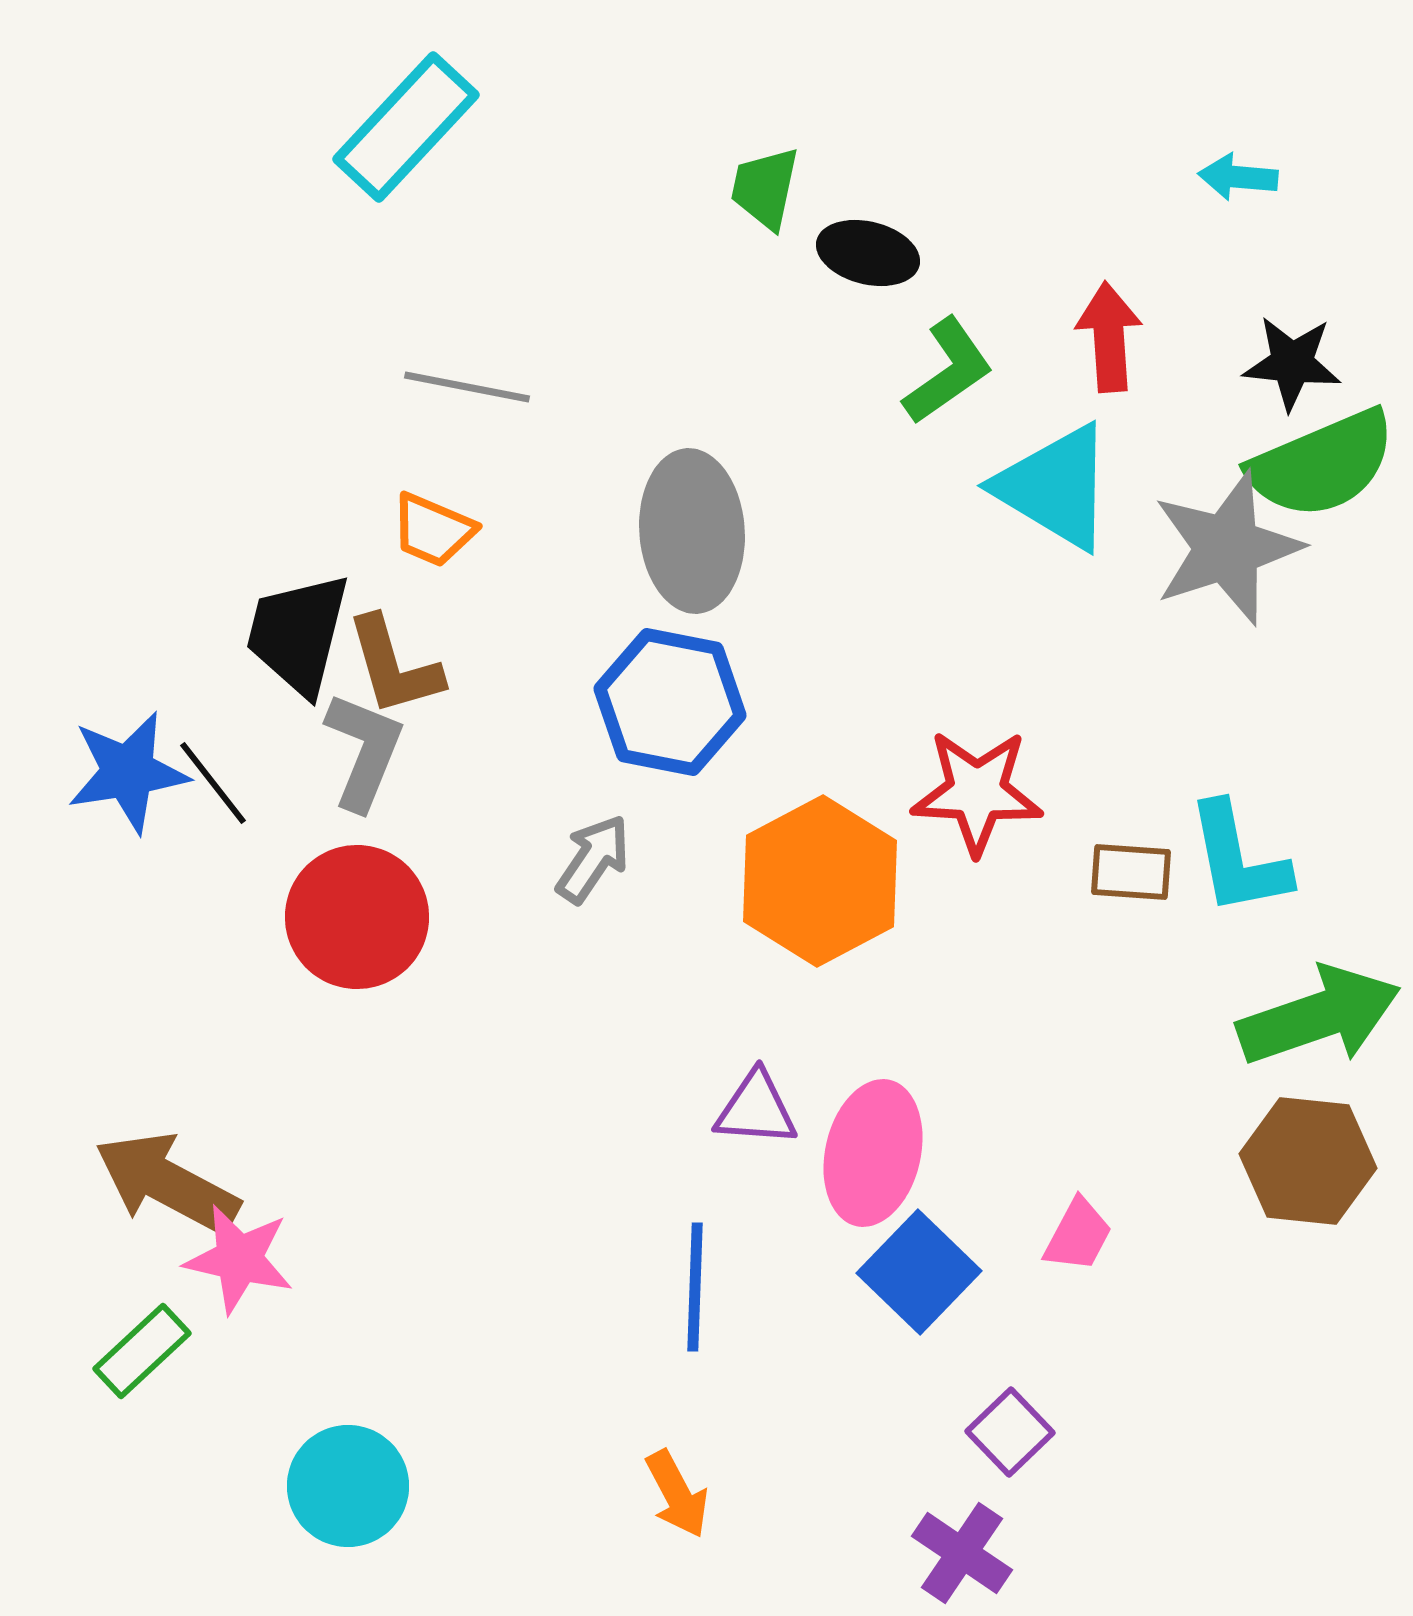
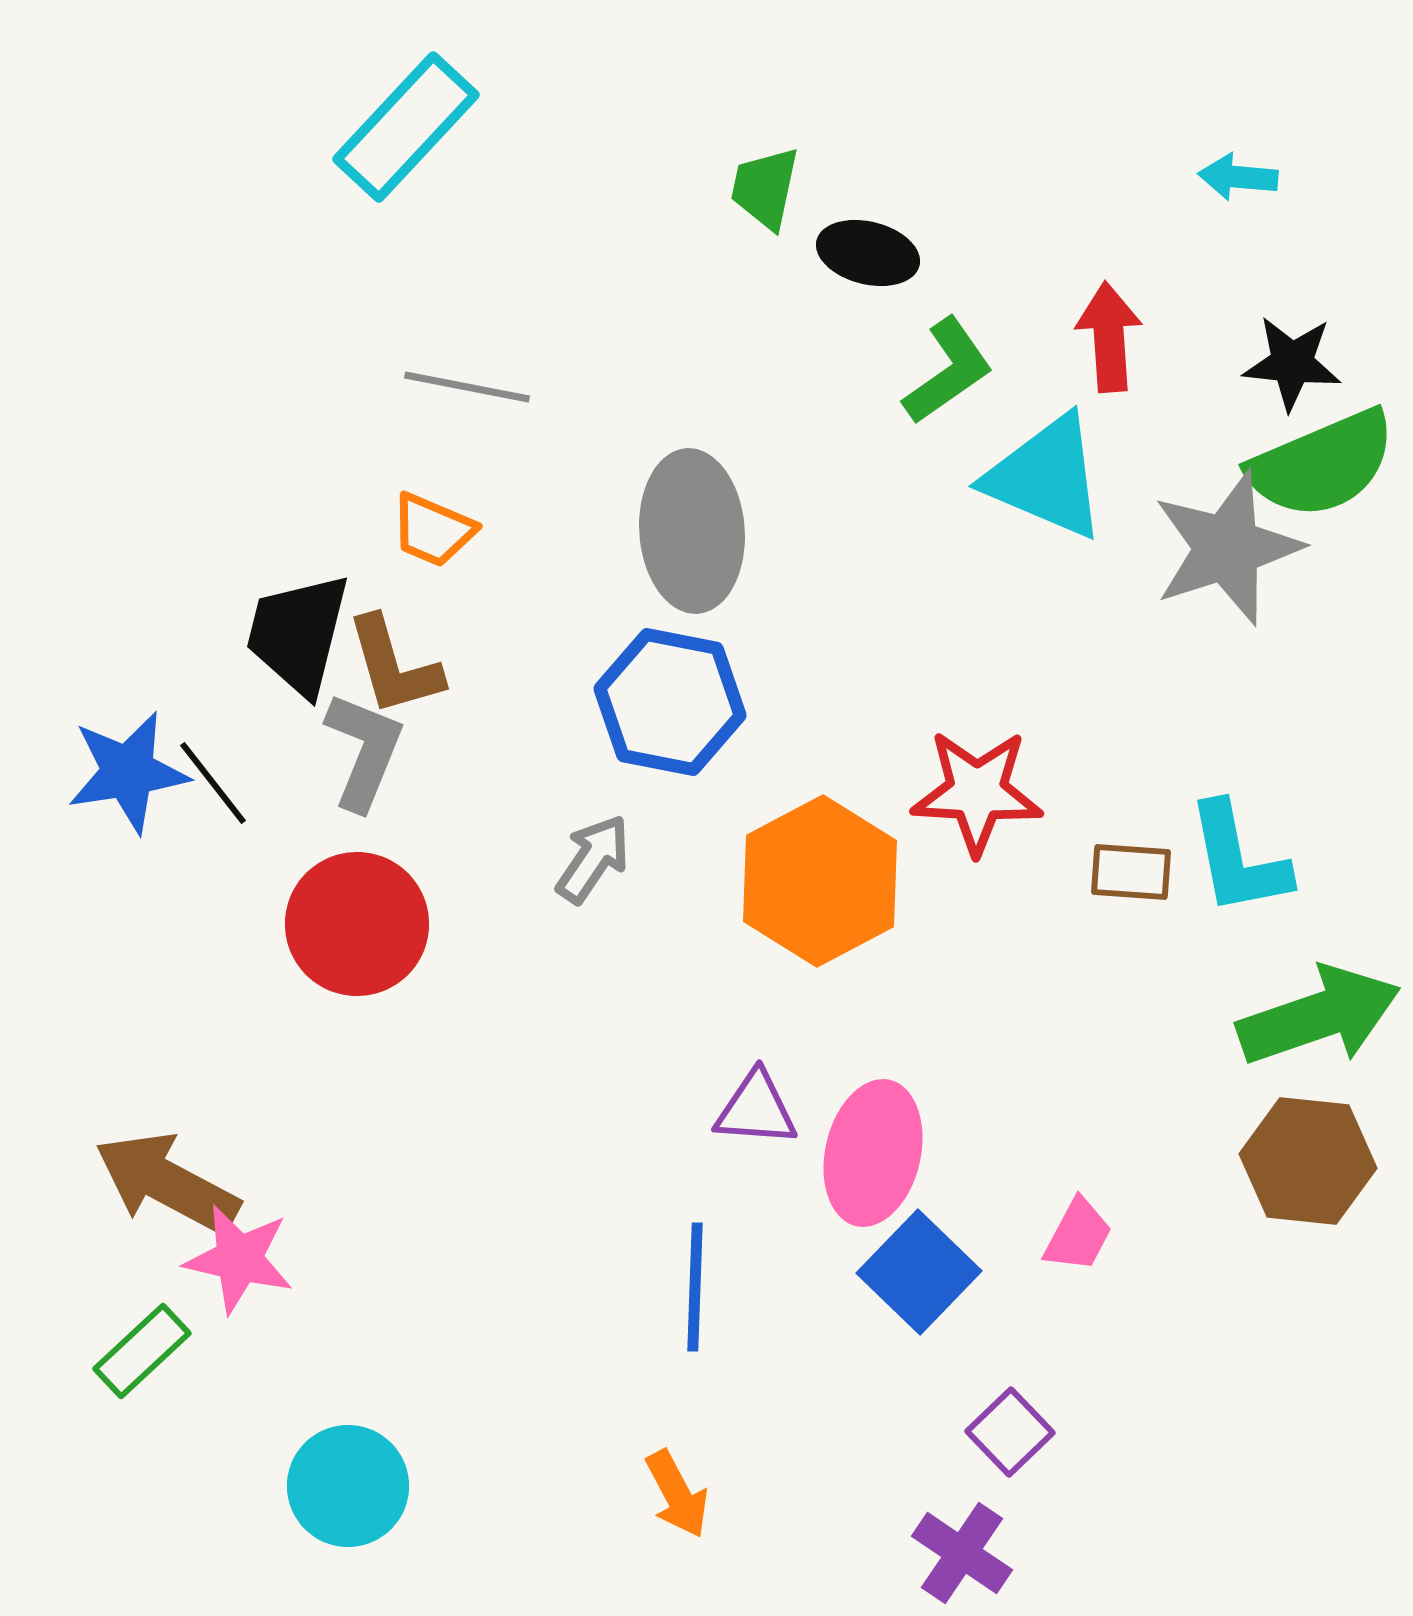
cyan triangle: moved 9 px left, 10 px up; rotated 8 degrees counterclockwise
red circle: moved 7 px down
